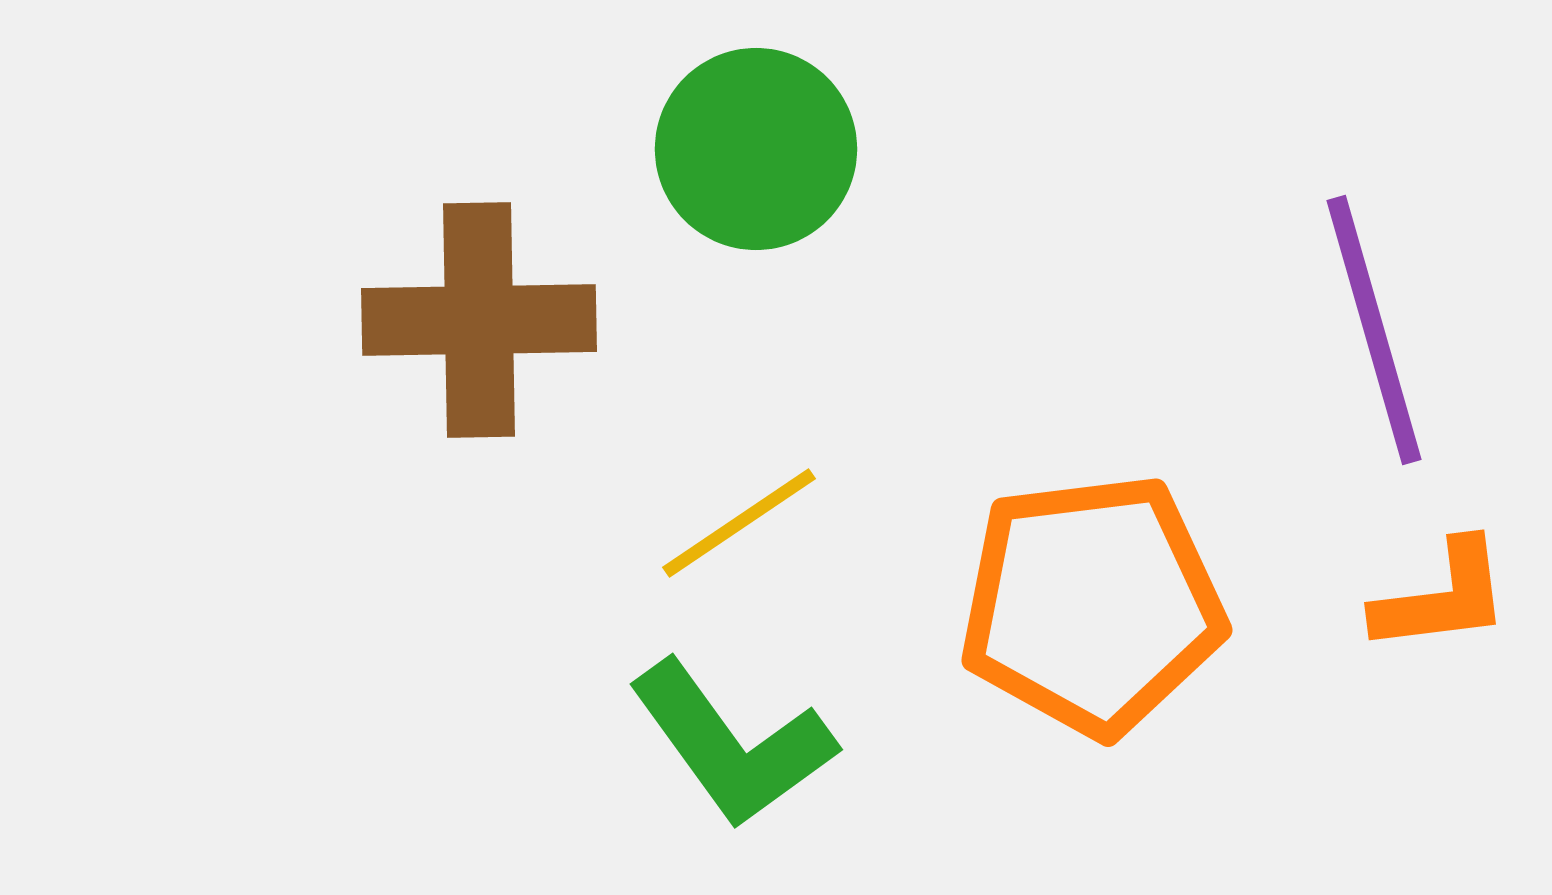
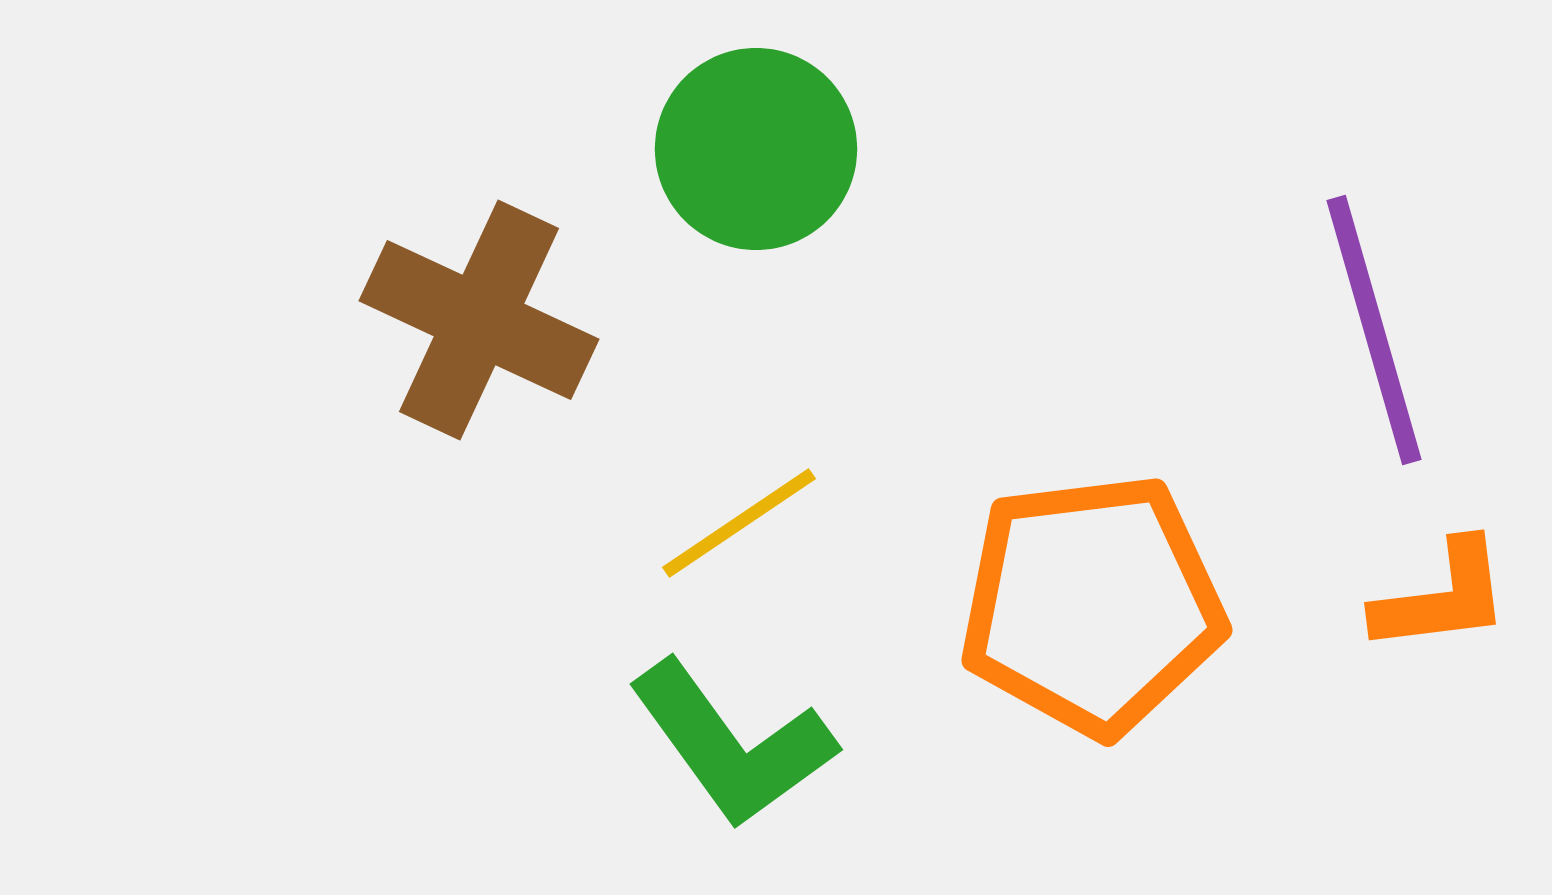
brown cross: rotated 26 degrees clockwise
